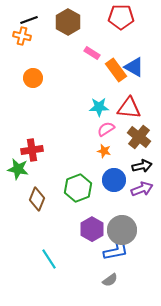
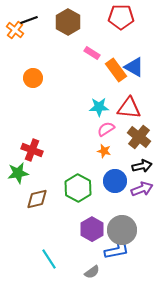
orange cross: moved 7 px left, 6 px up; rotated 24 degrees clockwise
red cross: rotated 30 degrees clockwise
green star: moved 4 px down; rotated 20 degrees counterclockwise
blue circle: moved 1 px right, 1 px down
green hexagon: rotated 12 degrees counterclockwise
brown diamond: rotated 55 degrees clockwise
blue L-shape: moved 1 px right, 1 px up
gray semicircle: moved 18 px left, 8 px up
